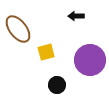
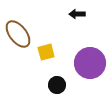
black arrow: moved 1 px right, 2 px up
brown ellipse: moved 5 px down
purple circle: moved 3 px down
